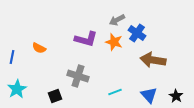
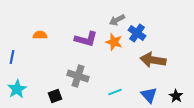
orange semicircle: moved 1 px right, 13 px up; rotated 152 degrees clockwise
